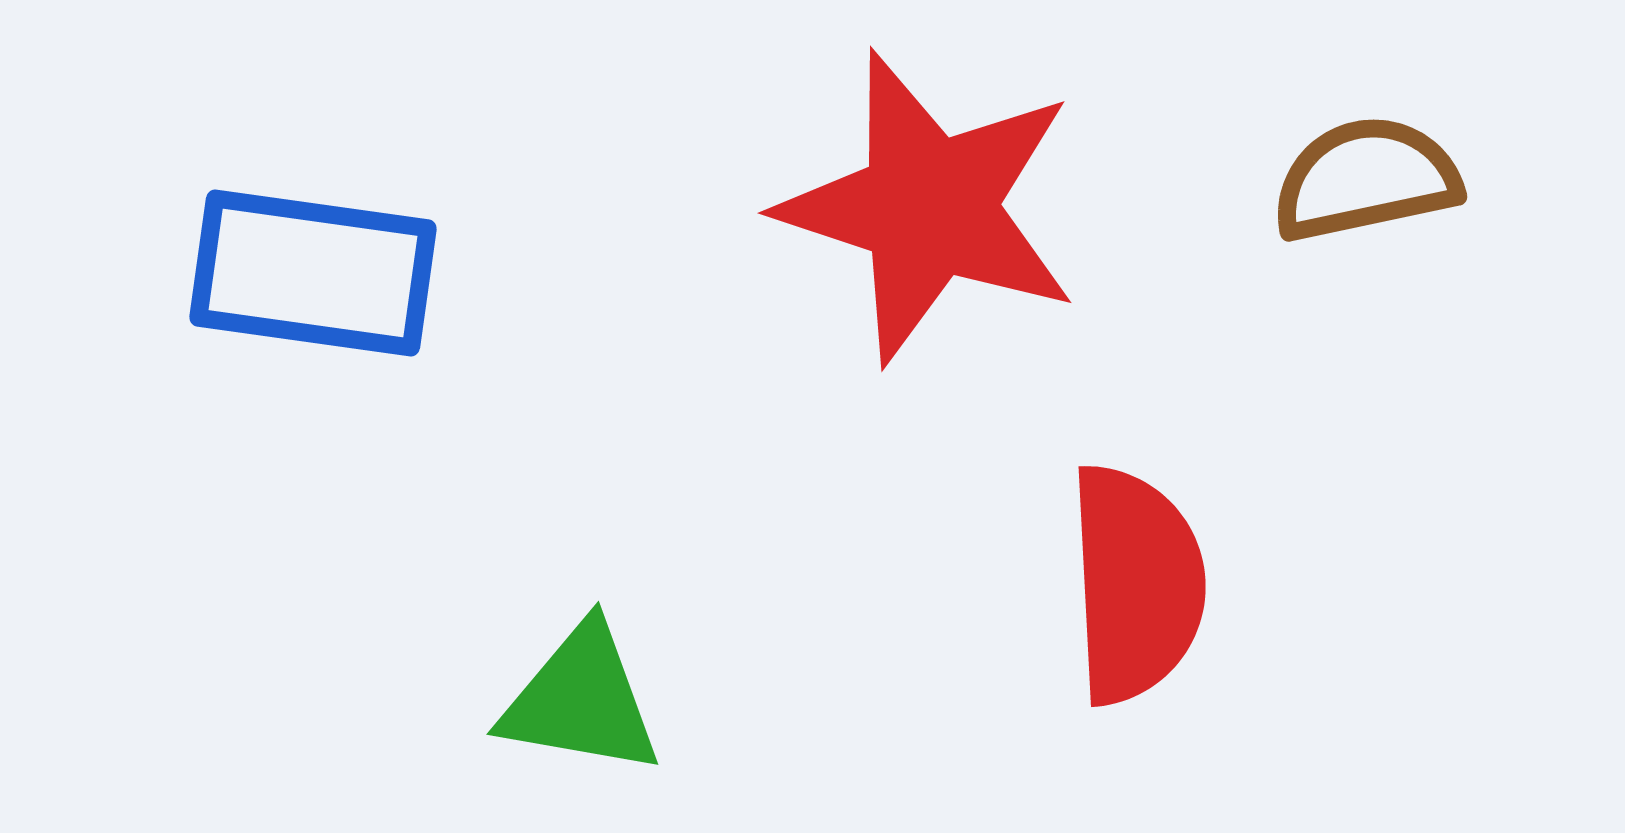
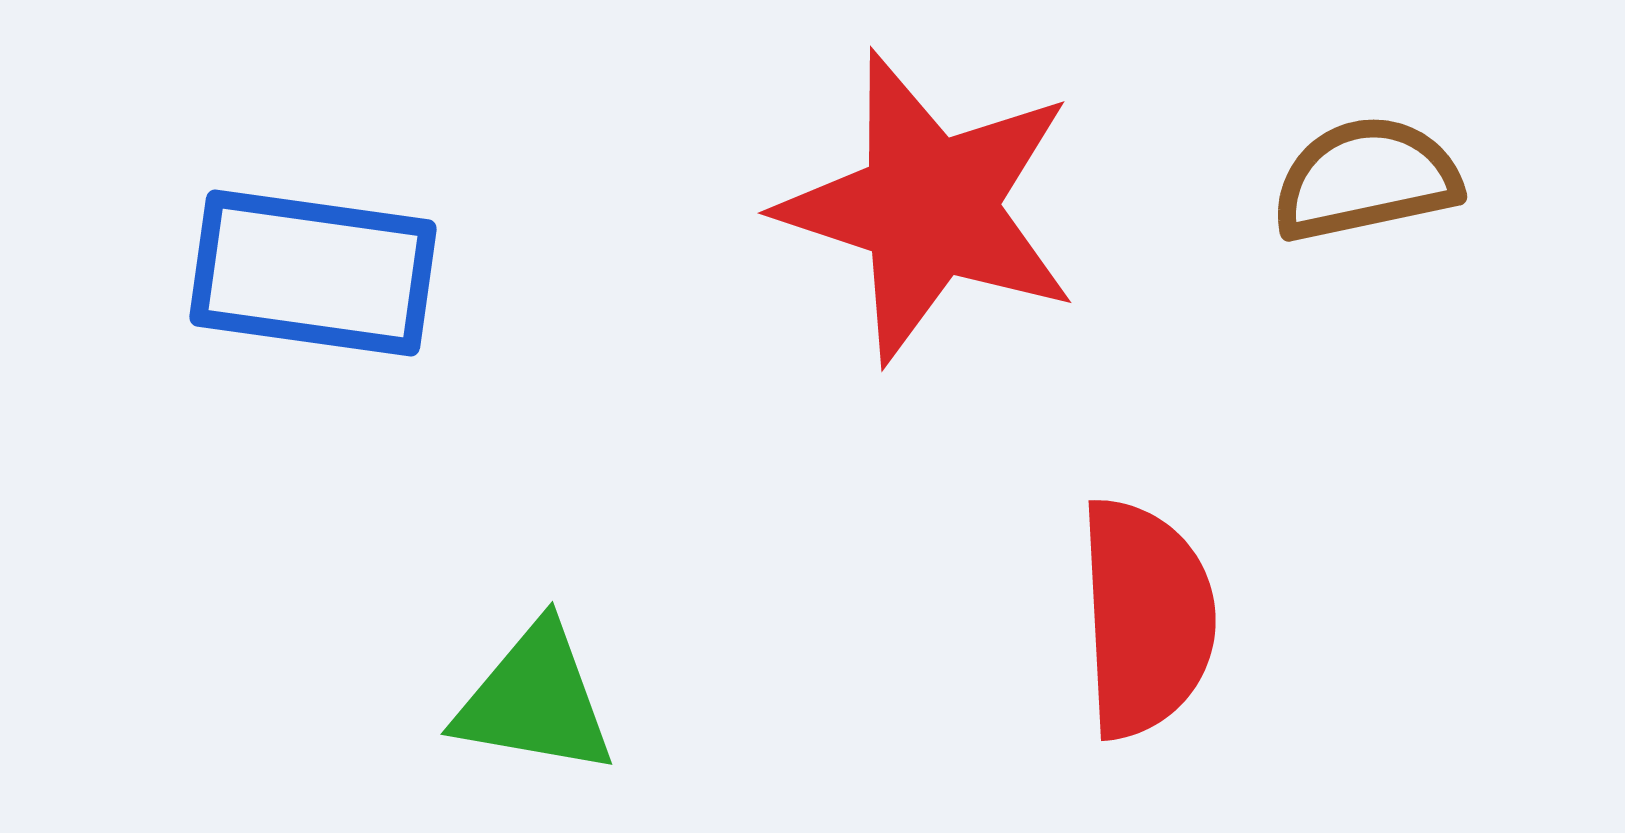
red semicircle: moved 10 px right, 34 px down
green triangle: moved 46 px left
